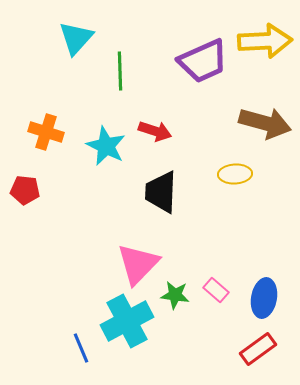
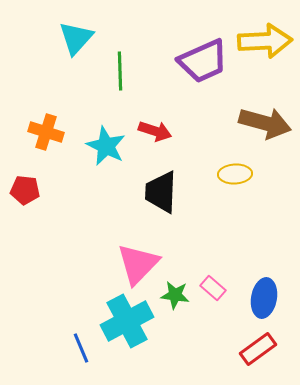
pink rectangle: moved 3 px left, 2 px up
